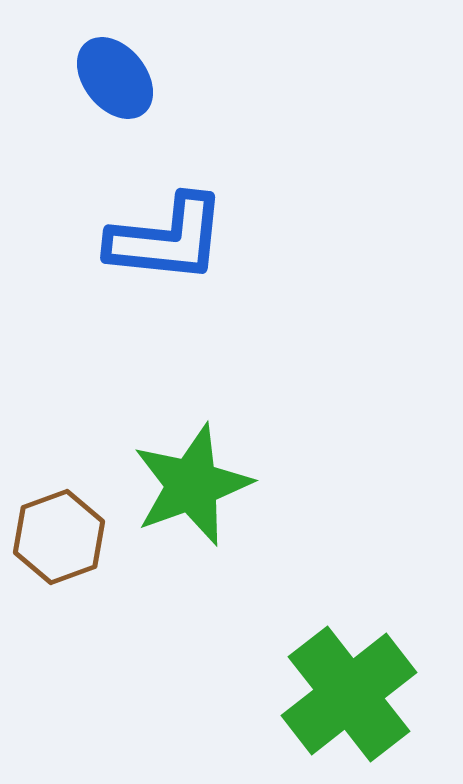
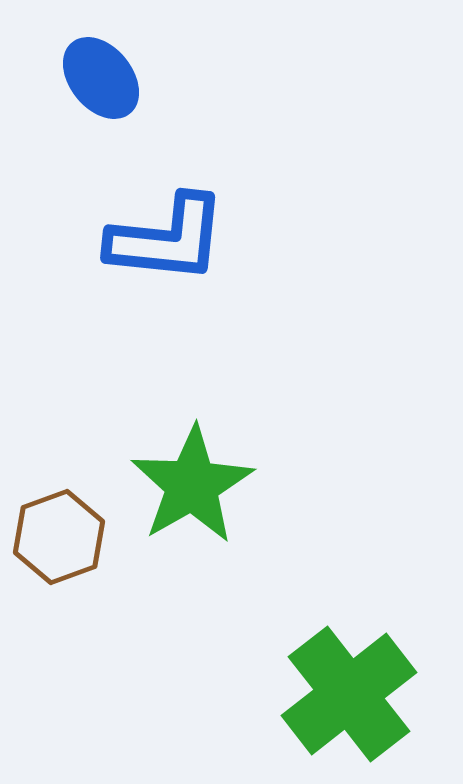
blue ellipse: moved 14 px left
green star: rotated 10 degrees counterclockwise
